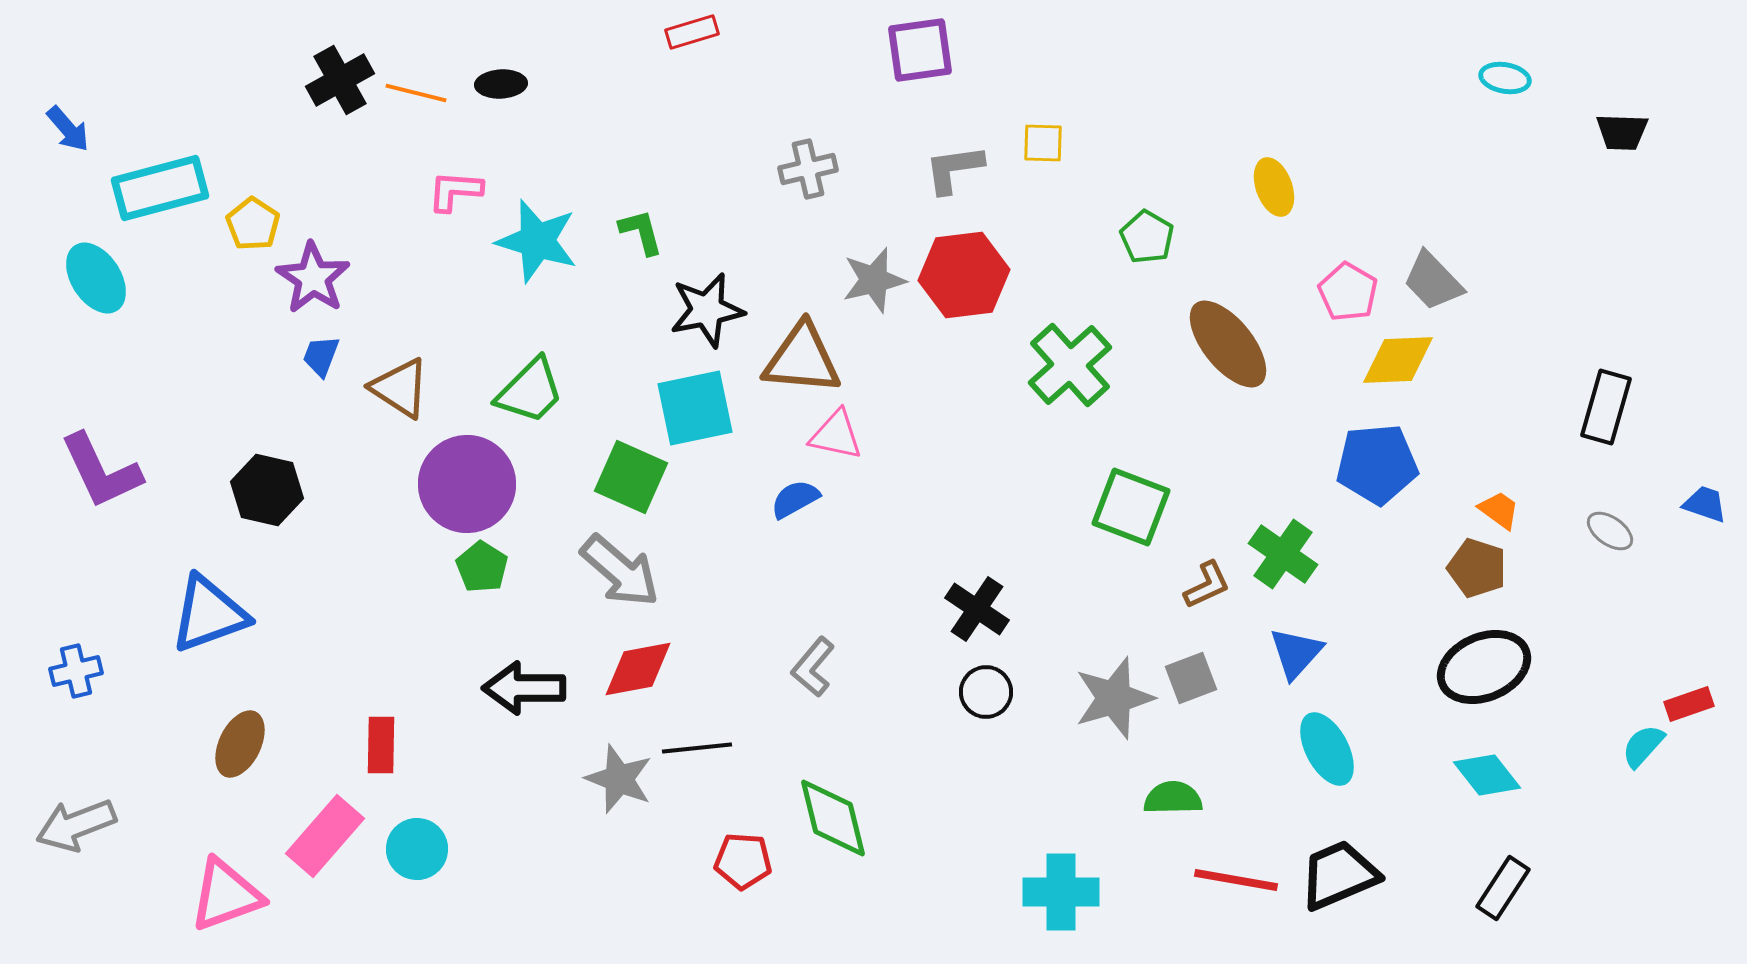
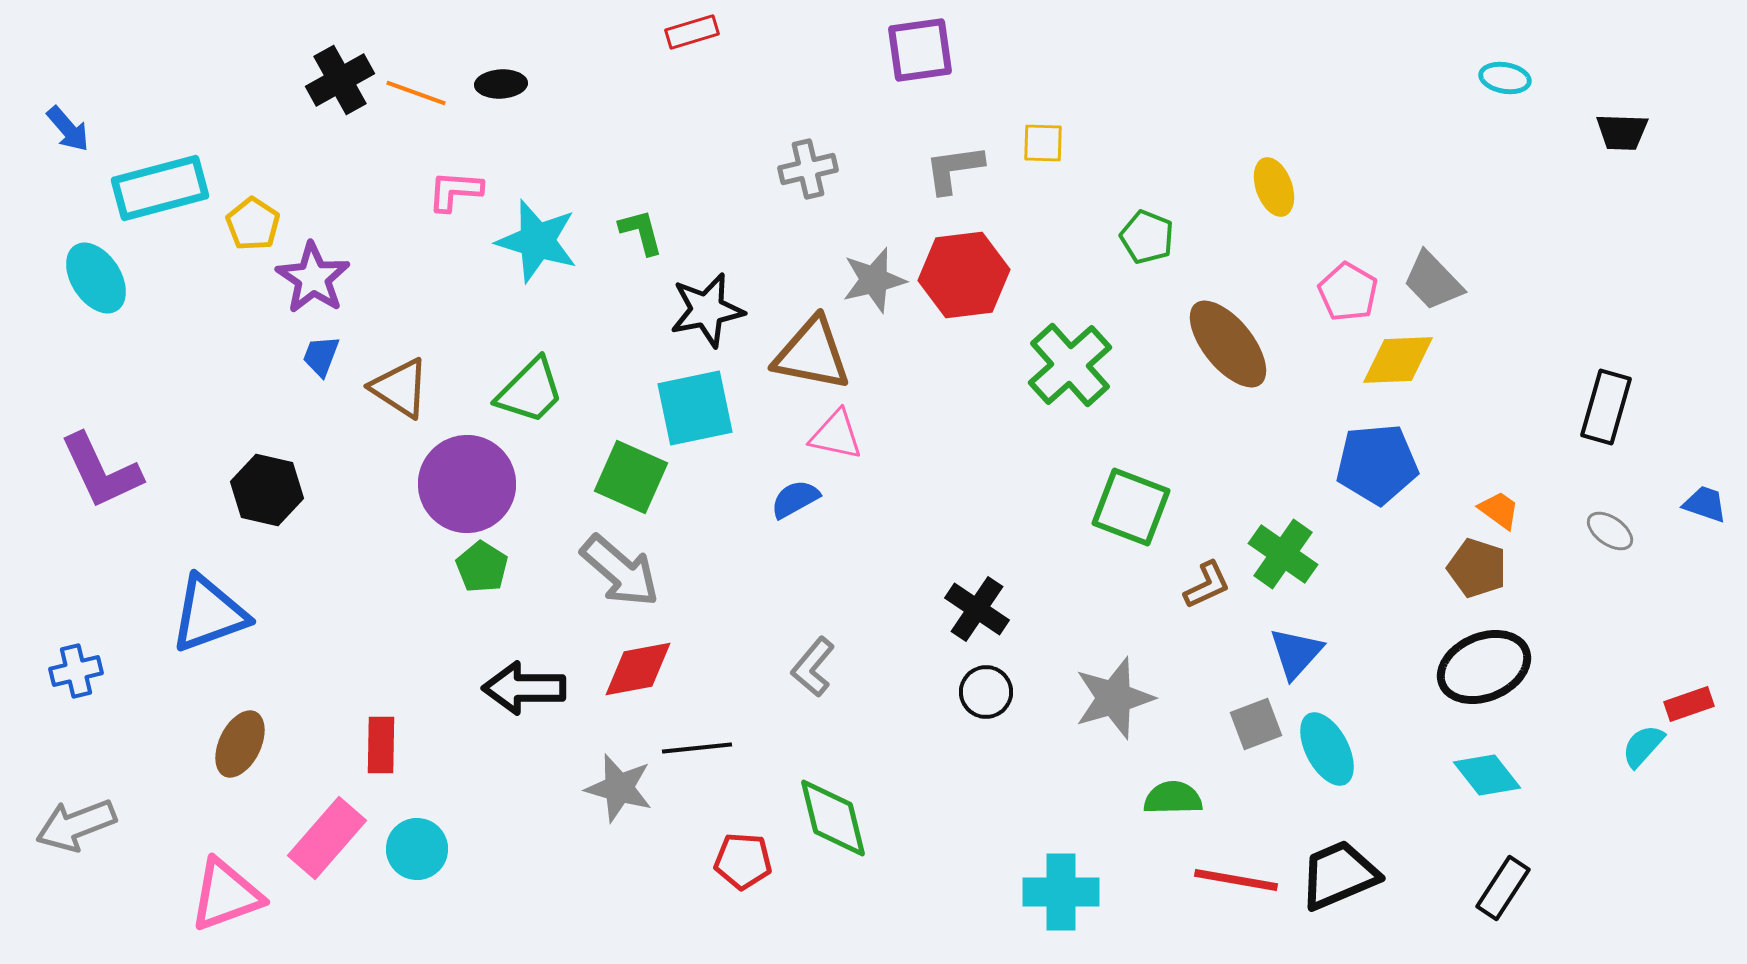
orange line at (416, 93): rotated 6 degrees clockwise
green pentagon at (1147, 237): rotated 8 degrees counterclockwise
brown triangle at (802, 359): moved 10 px right, 5 px up; rotated 6 degrees clockwise
gray square at (1191, 678): moved 65 px right, 46 px down
gray star at (619, 779): moved 9 px down; rotated 6 degrees counterclockwise
pink rectangle at (325, 836): moved 2 px right, 2 px down
